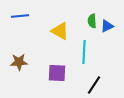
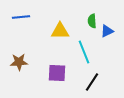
blue line: moved 1 px right, 1 px down
blue triangle: moved 5 px down
yellow triangle: rotated 30 degrees counterclockwise
cyan line: rotated 25 degrees counterclockwise
black line: moved 2 px left, 3 px up
